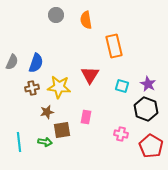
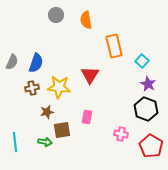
cyan square: moved 20 px right, 25 px up; rotated 24 degrees clockwise
pink rectangle: moved 1 px right
cyan line: moved 4 px left
